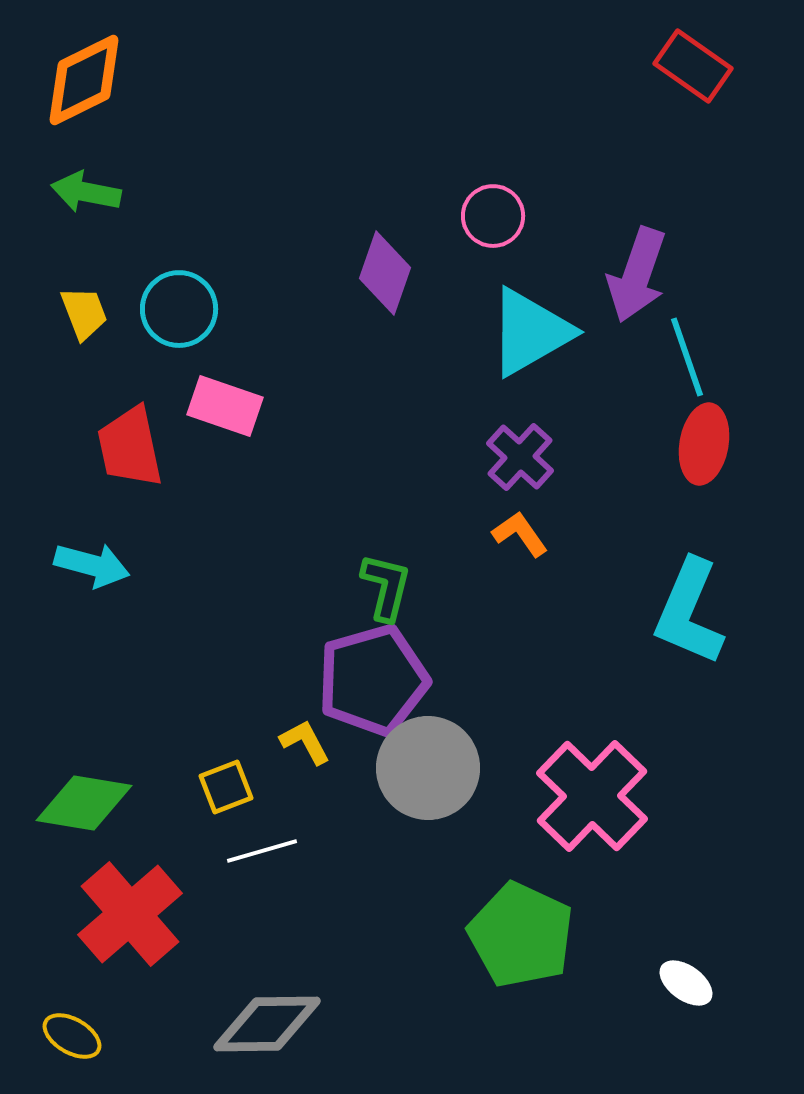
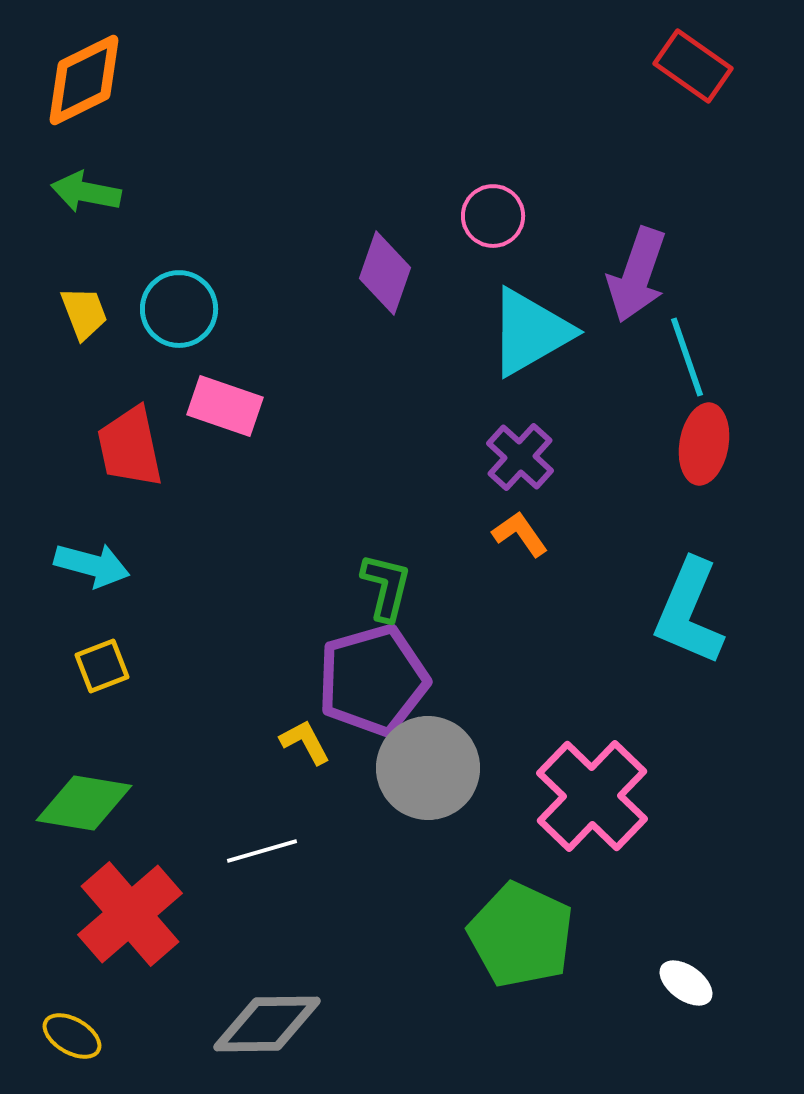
yellow square: moved 124 px left, 121 px up
